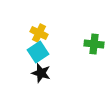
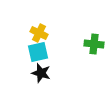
cyan square: rotated 20 degrees clockwise
